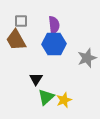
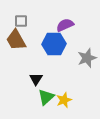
purple semicircle: moved 11 px right; rotated 108 degrees counterclockwise
